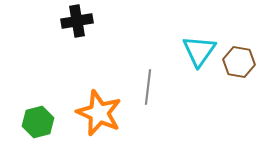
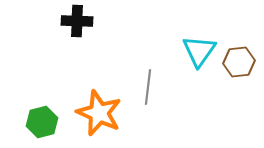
black cross: rotated 12 degrees clockwise
brown hexagon: rotated 16 degrees counterclockwise
green hexagon: moved 4 px right
